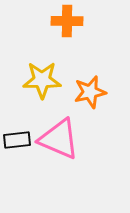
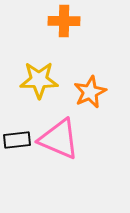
orange cross: moved 3 px left
yellow star: moved 3 px left
orange star: rotated 12 degrees counterclockwise
